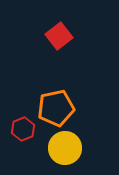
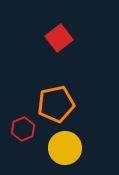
red square: moved 2 px down
orange pentagon: moved 4 px up
